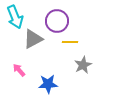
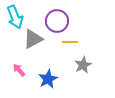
blue star: moved 5 px up; rotated 24 degrees counterclockwise
